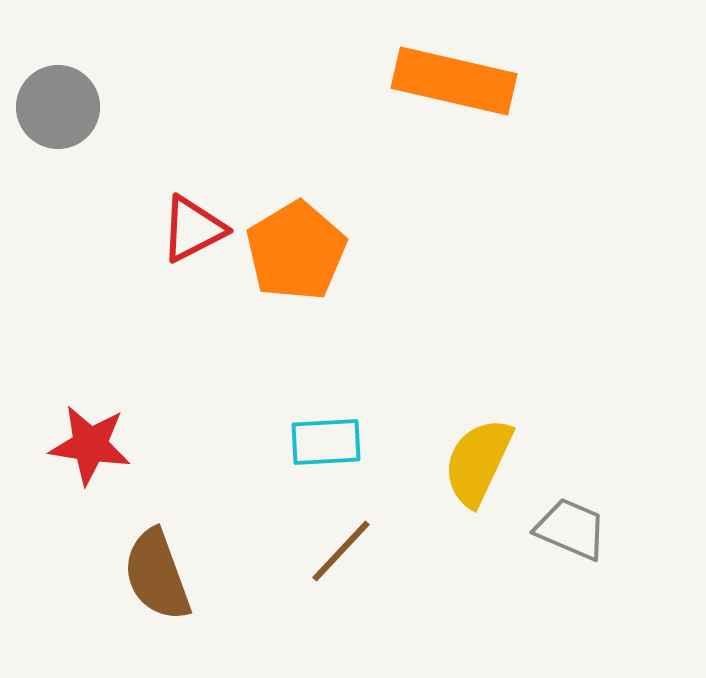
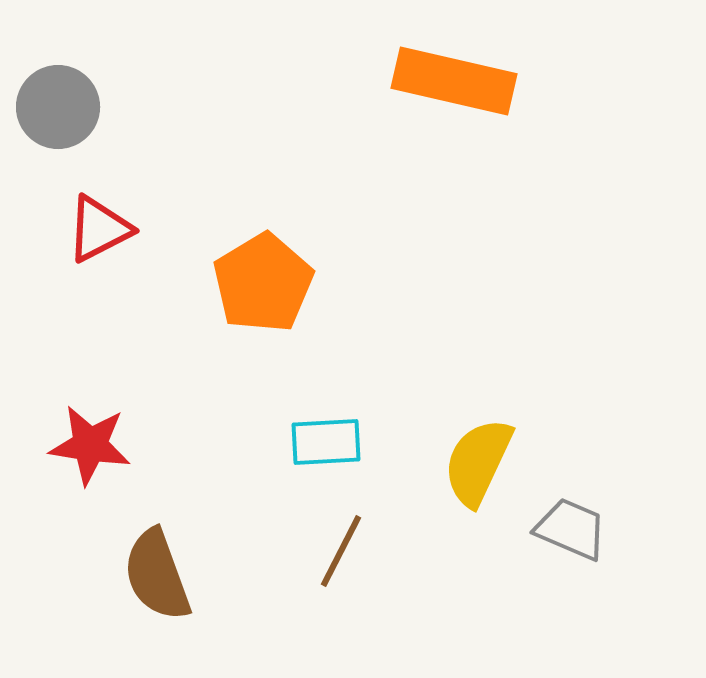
red triangle: moved 94 px left
orange pentagon: moved 33 px left, 32 px down
brown line: rotated 16 degrees counterclockwise
